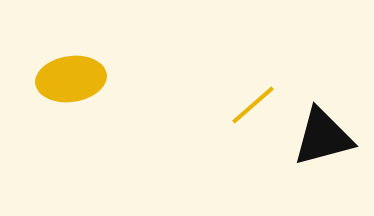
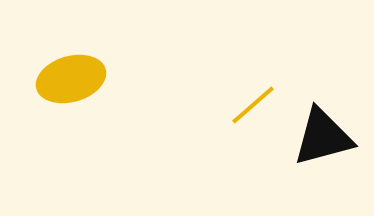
yellow ellipse: rotated 8 degrees counterclockwise
